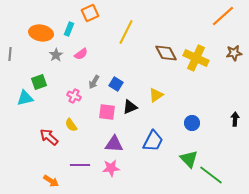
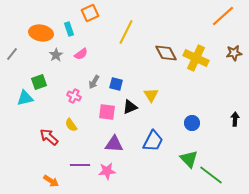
cyan rectangle: rotated 40 degrees counterclockwise
gray line: moved 2 px right; rotated 32 degrees clockwise
blue square: rotated 16 degrees counterclockwise
yellow triangle: moved 5 px left; rotated 28 degrees counterclockwise
pink star: moved 4 px left, 3 px down
